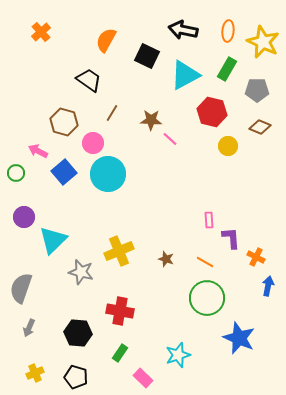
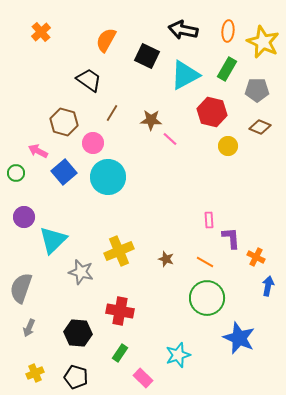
cyan circle at (108, 174): moved 3 px down
